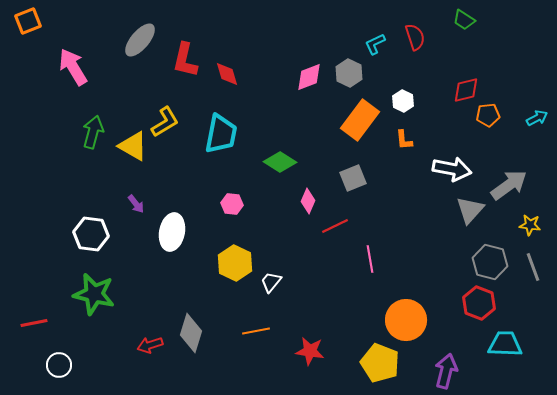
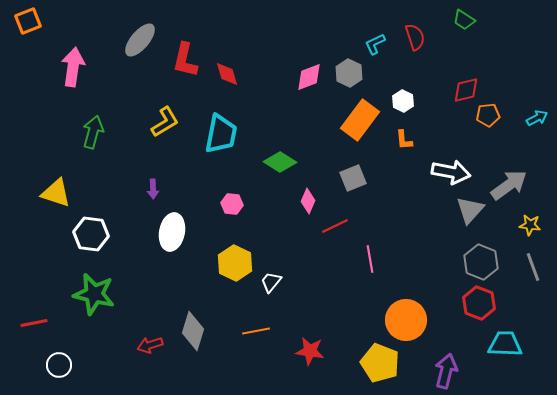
pink arrow at (73, 67): rotated 39 degrees clockwise
yellow triangle at (133, 146): moved 77 px left, 47 px down; rotated 12 degrees counterclockwise
white arrow at (452, 169): moved 1 px left, 3 px down
purple arrow at (136, 204): moved 17 px right, 15 px up; rotated 36 degrees clockwise
gray hexagon at (490, 262): moved 9 px left; rotated 8 degrees clockwise
gray diamond at (191, 333): moved 2 px right, 2 px up
